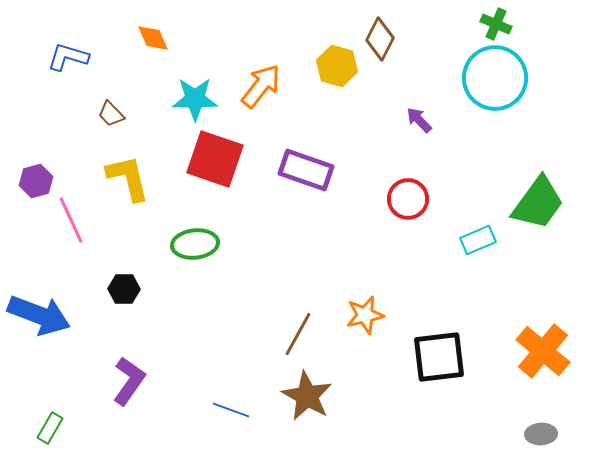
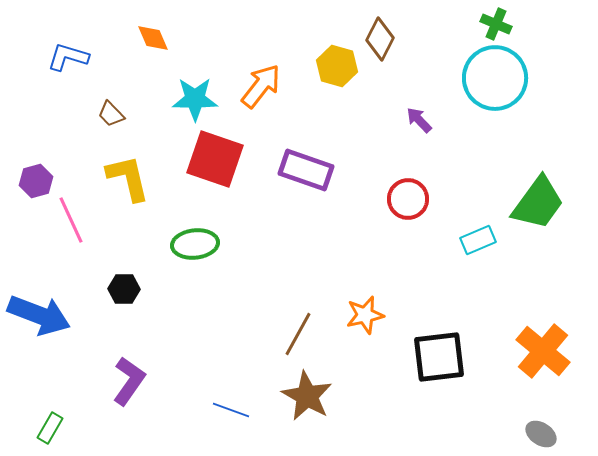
gray ellipse: rotated 36 degrees clockwise
